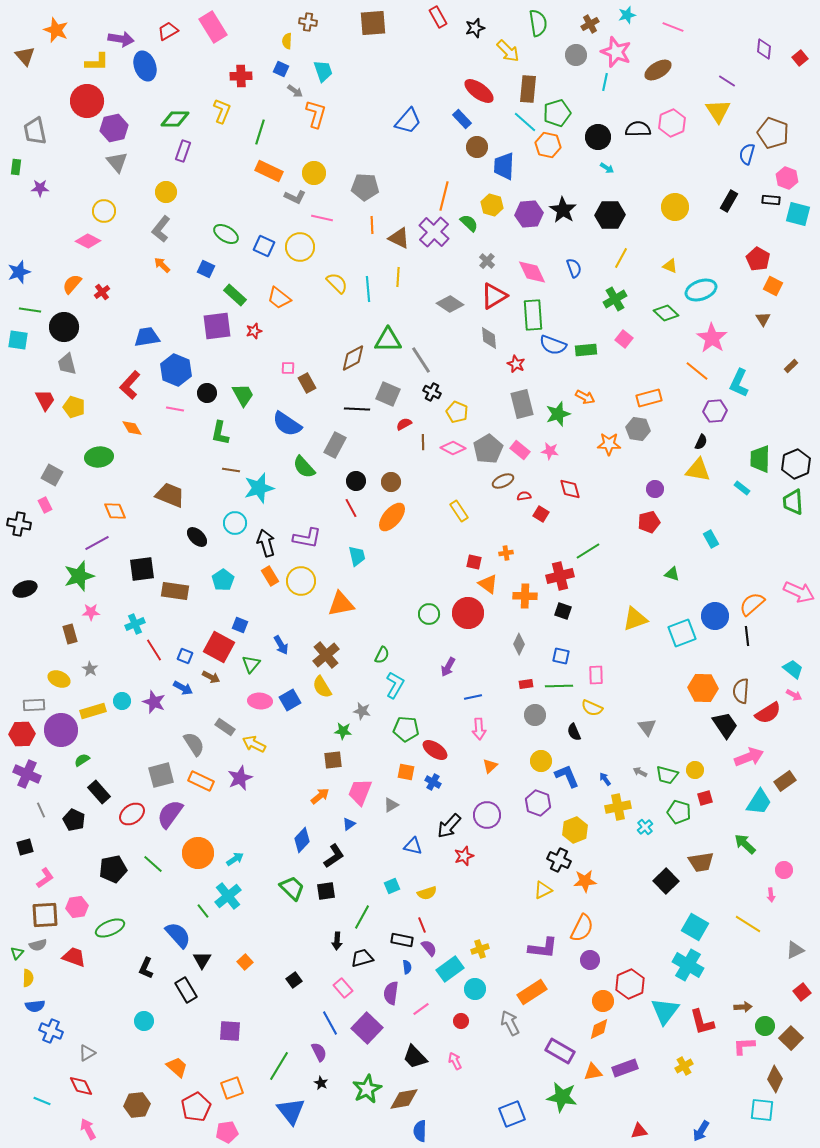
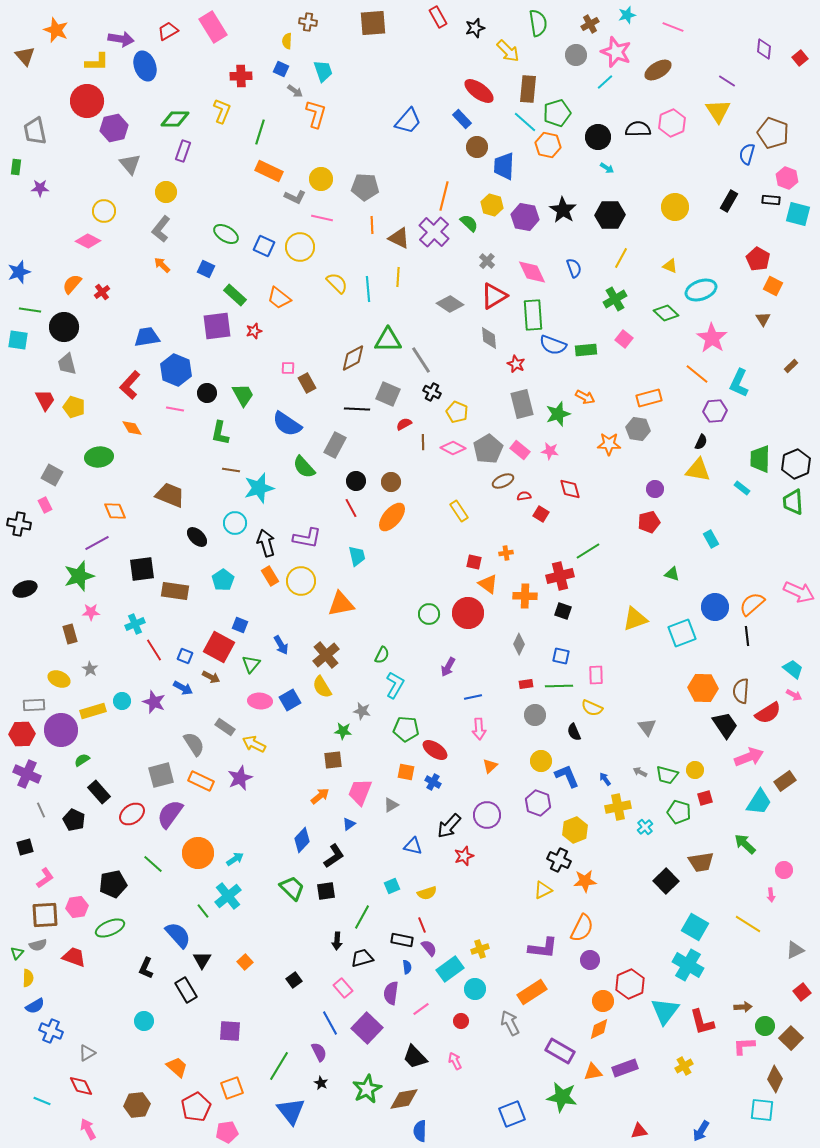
cyan line at (605, 82): rotated 36 degrees clockwise
gray triangle at (117, 162): moved 13 px right, 2 px down
yellow circle at (314, 173): moved 7 px right, 6 px down
purple hexagon at (529, 214): moved 4 px left, 3 px down; rotated 16 degrees clockwise
orange line at (697, 371): moved 3 px down
blue circle at (715, 616): moved 9 px up
black pentagon at (113, 869): moved 15 px down
blue semicircle at (35, 1006): rotated 24 degrees counterclockwise
